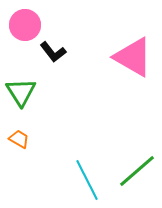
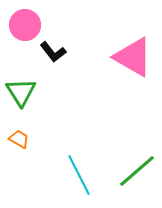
cyan line: moved 8 px left, 5 px up
